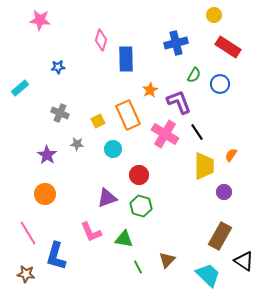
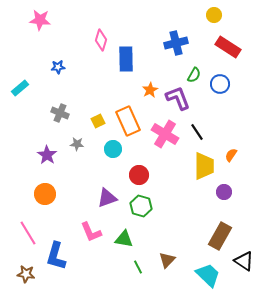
purple L-shape: moved 1 px left, 4 px up
orange rectangle: moved 6 px down
